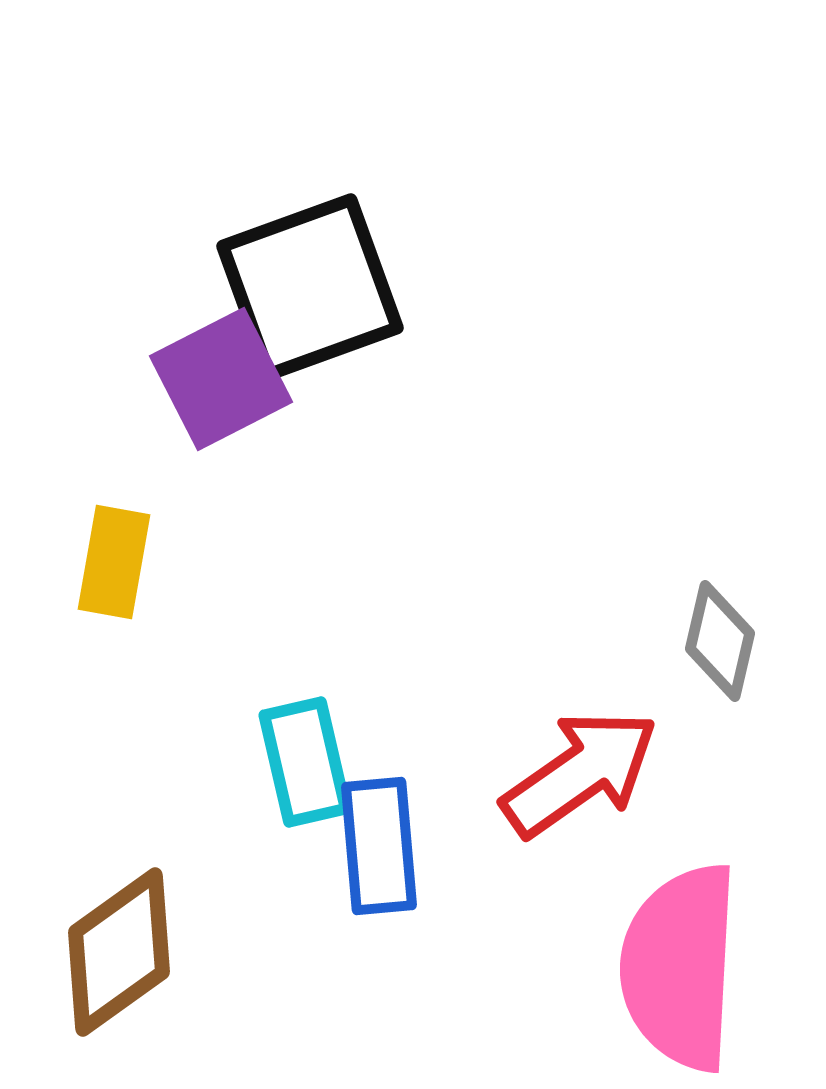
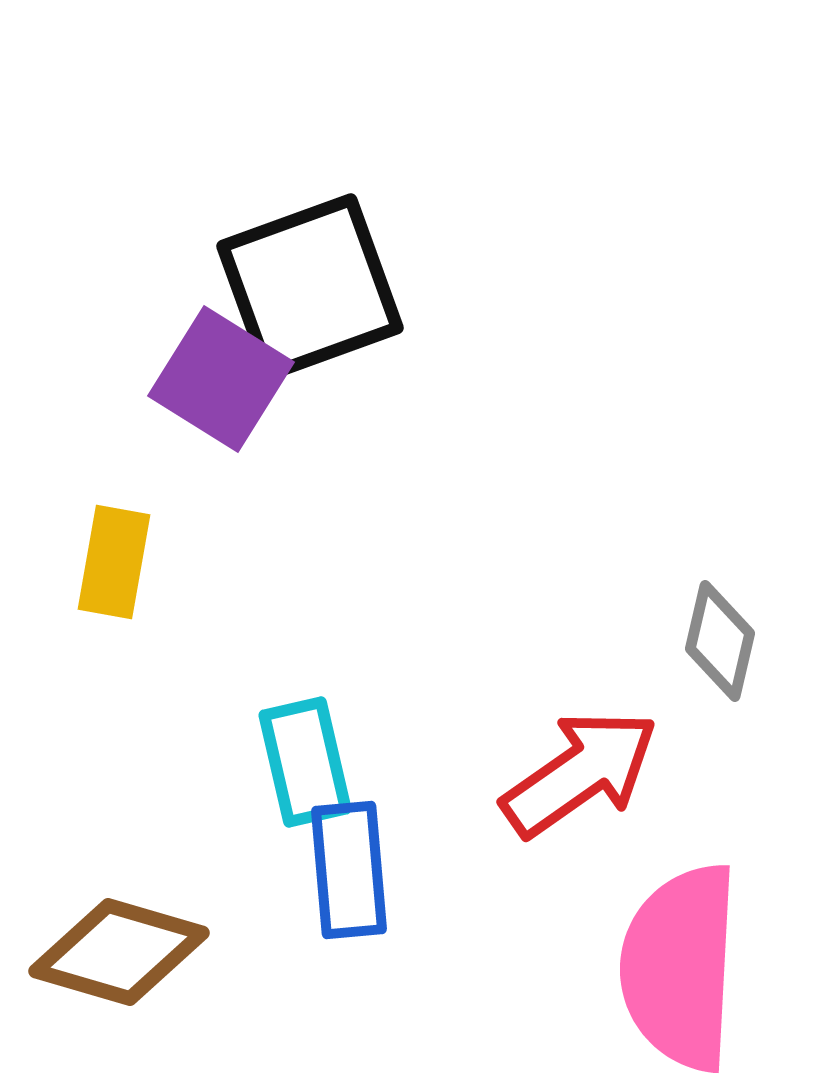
purple square: rotated 31 degrees counterclockwise
blue rectangle: moved 30 px left, 24 px down
brown diamond: rotated 52 degrees clockwise
